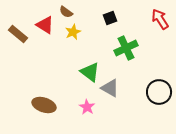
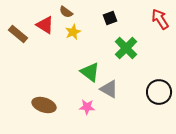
green cross: rotated 20 degrees counterclockwise
gray triangle: moved 1 px left, 1 px down
pink star: rotated 28 degrees counterclockwise
